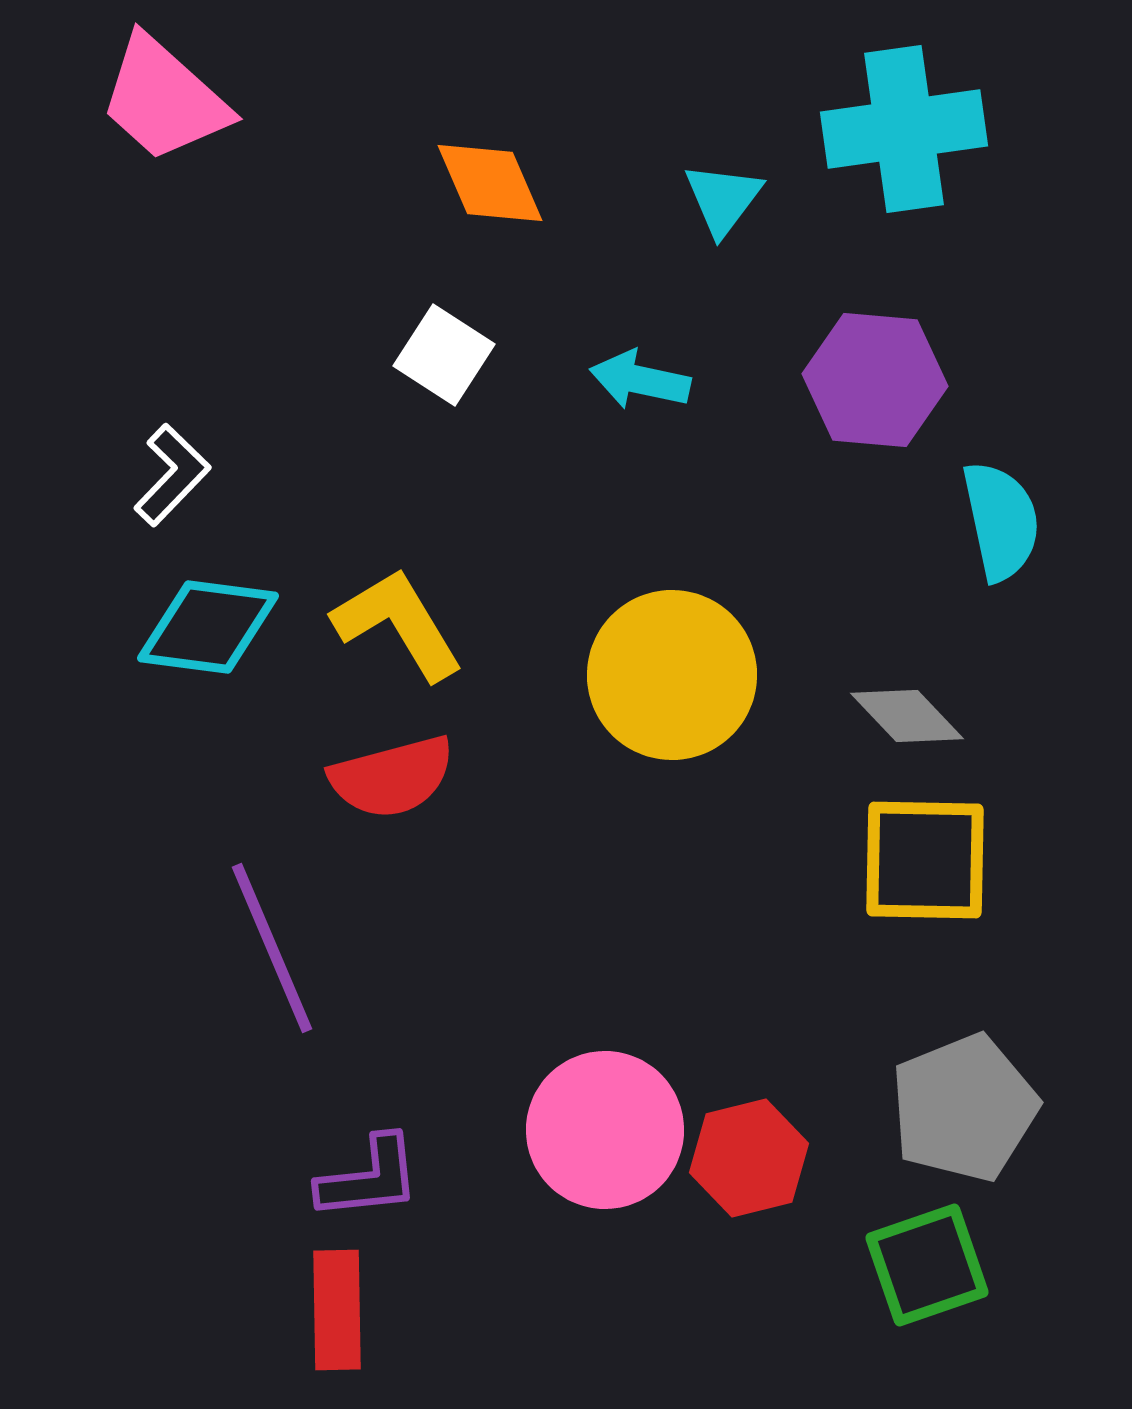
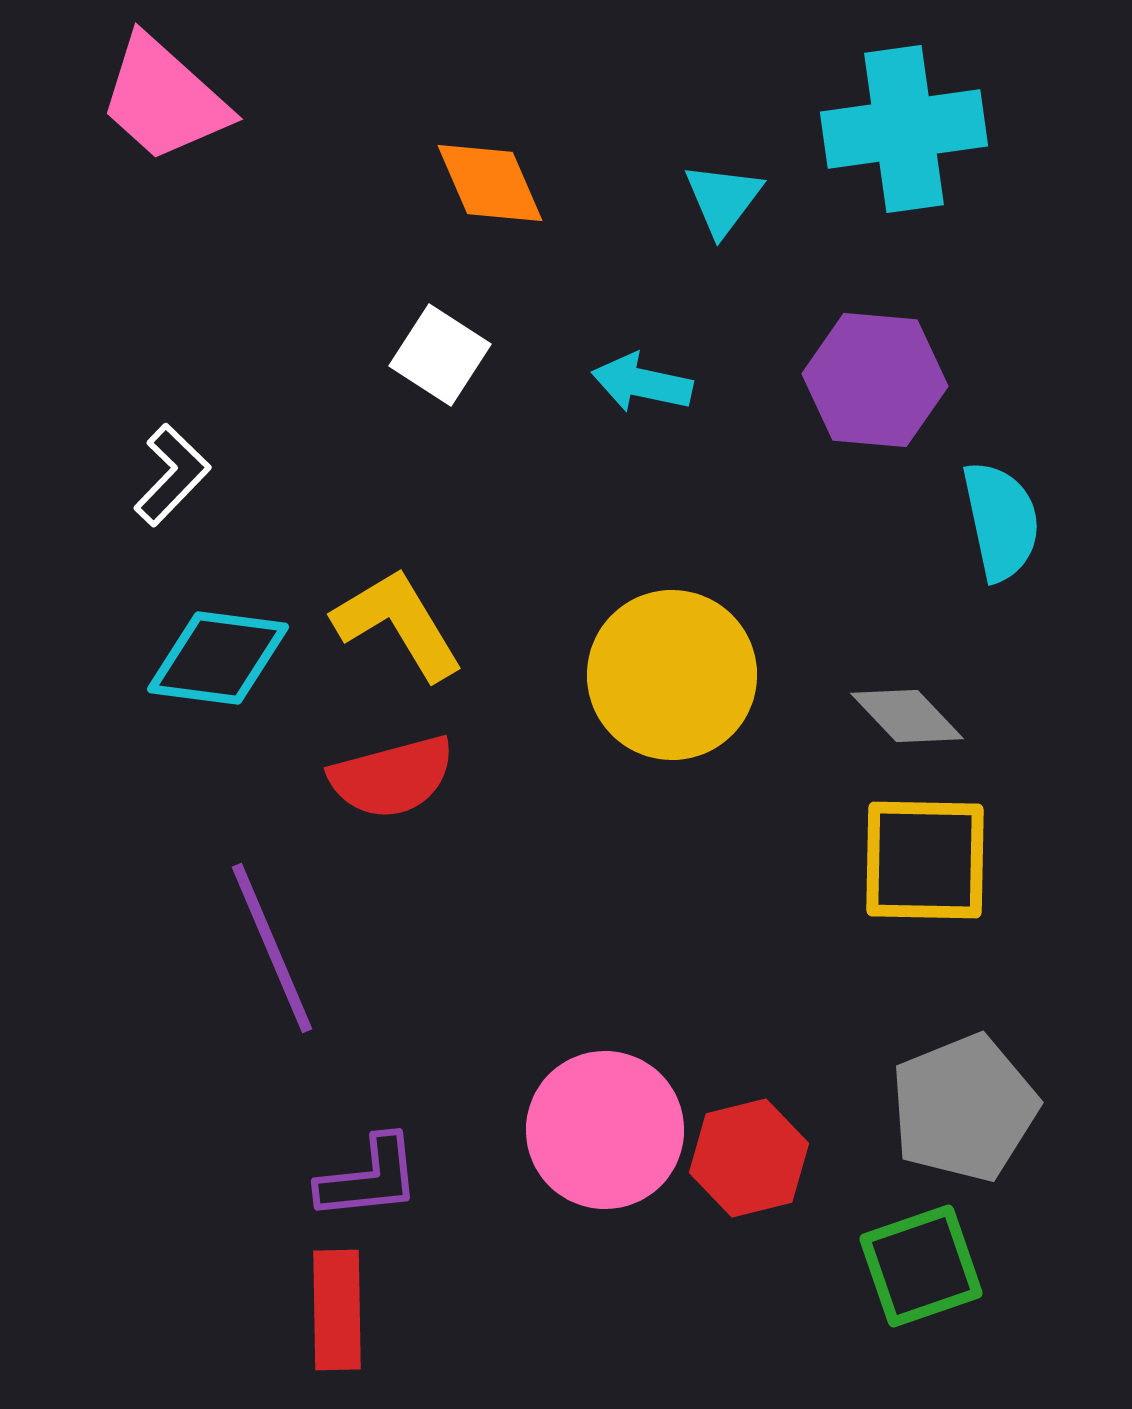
white square: moved 4 px left
cyan arrow: moved 2 px right, 3 px down
cyan diamond: moved 10 px right, 31 px down
green square: moved 6 px left, 1 px down
